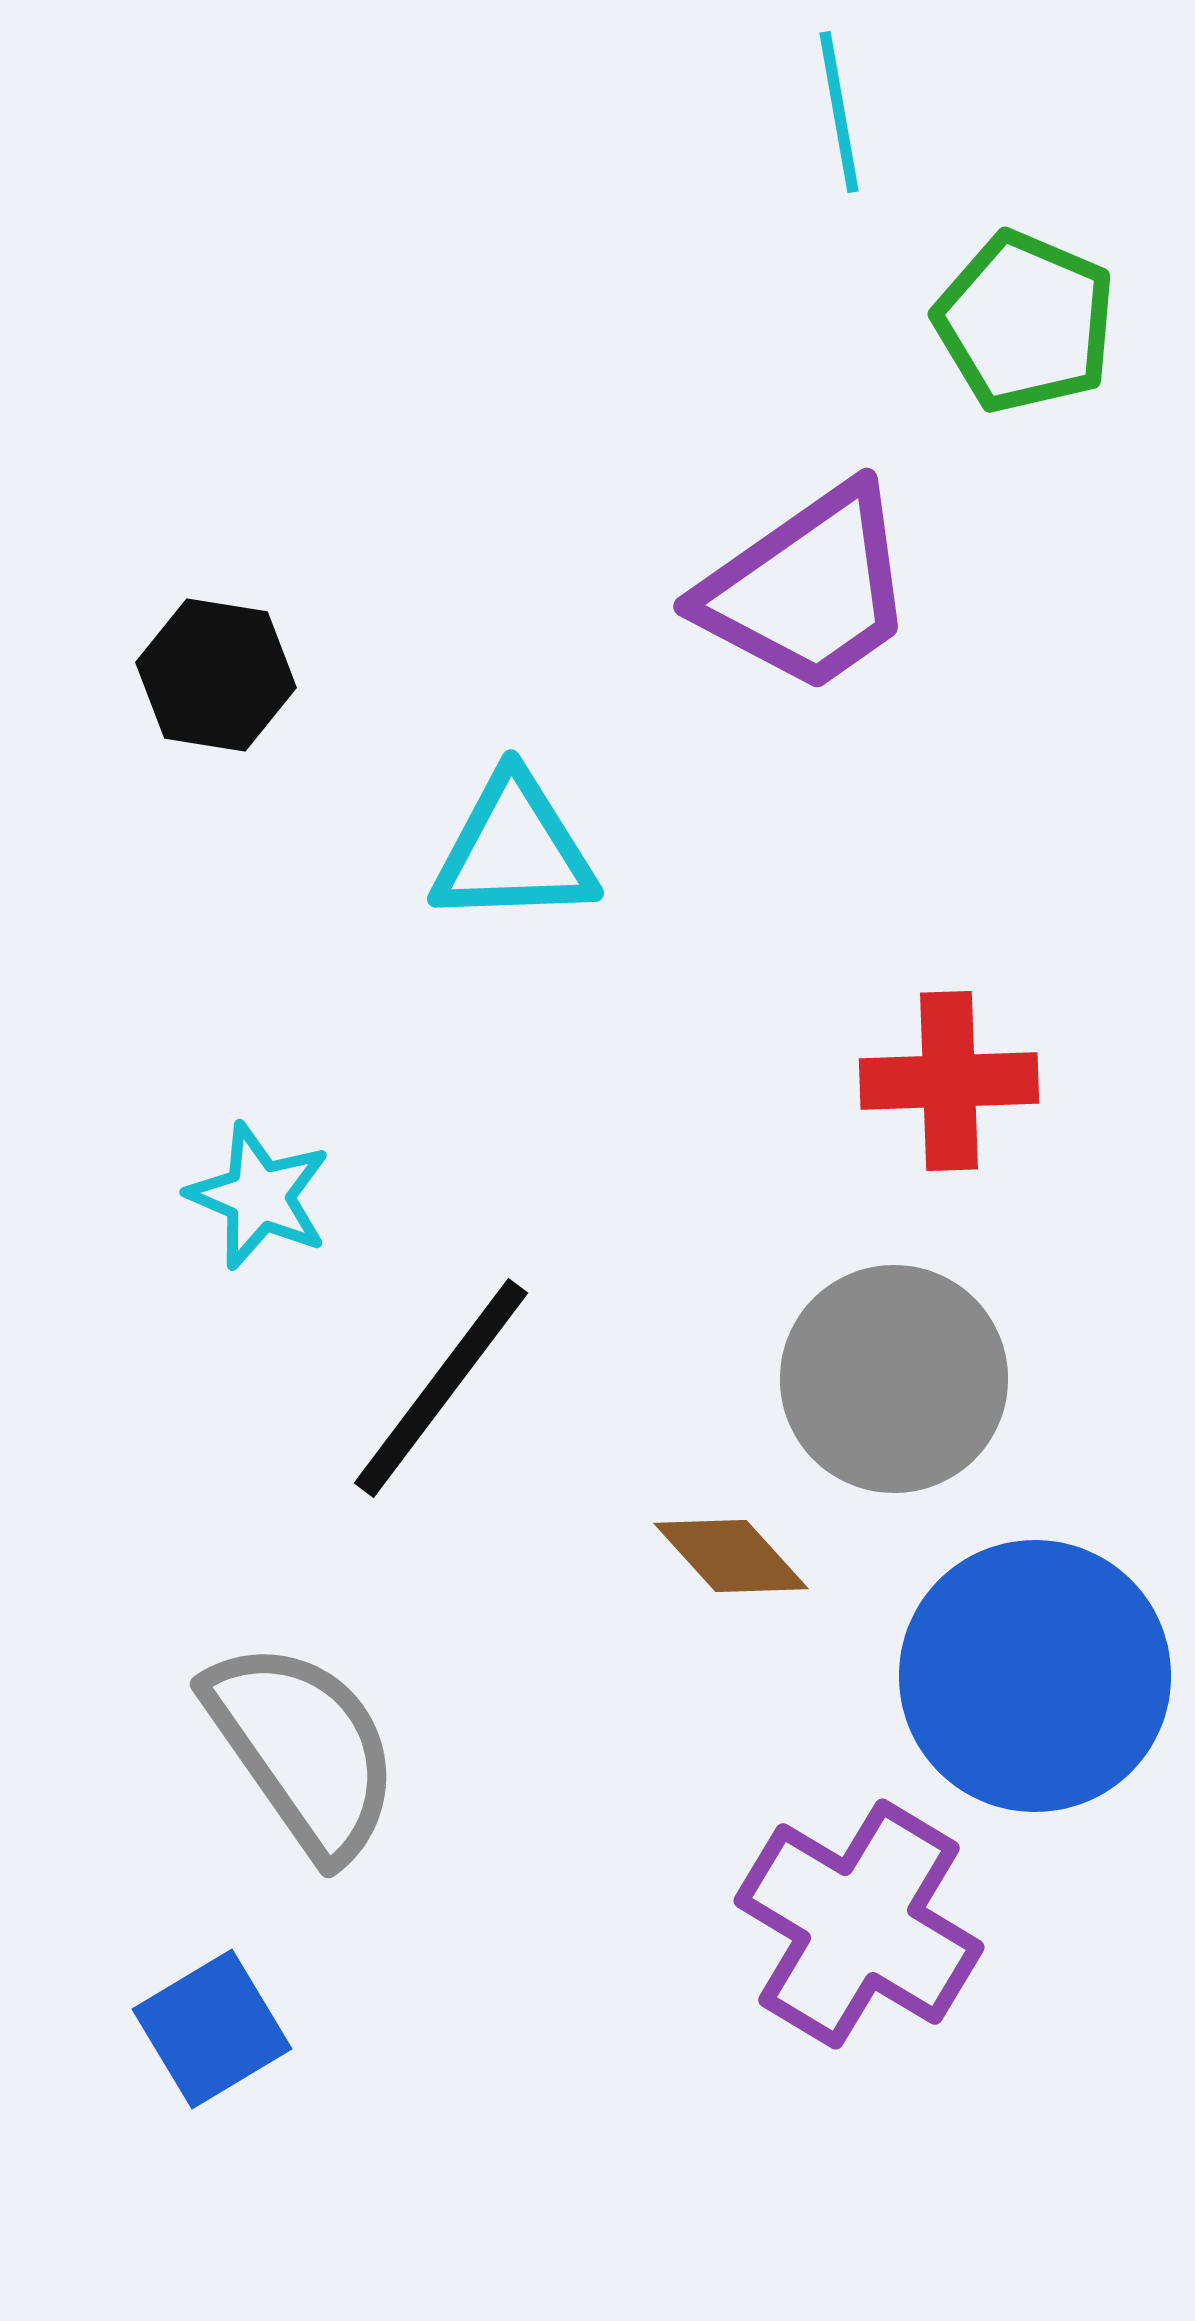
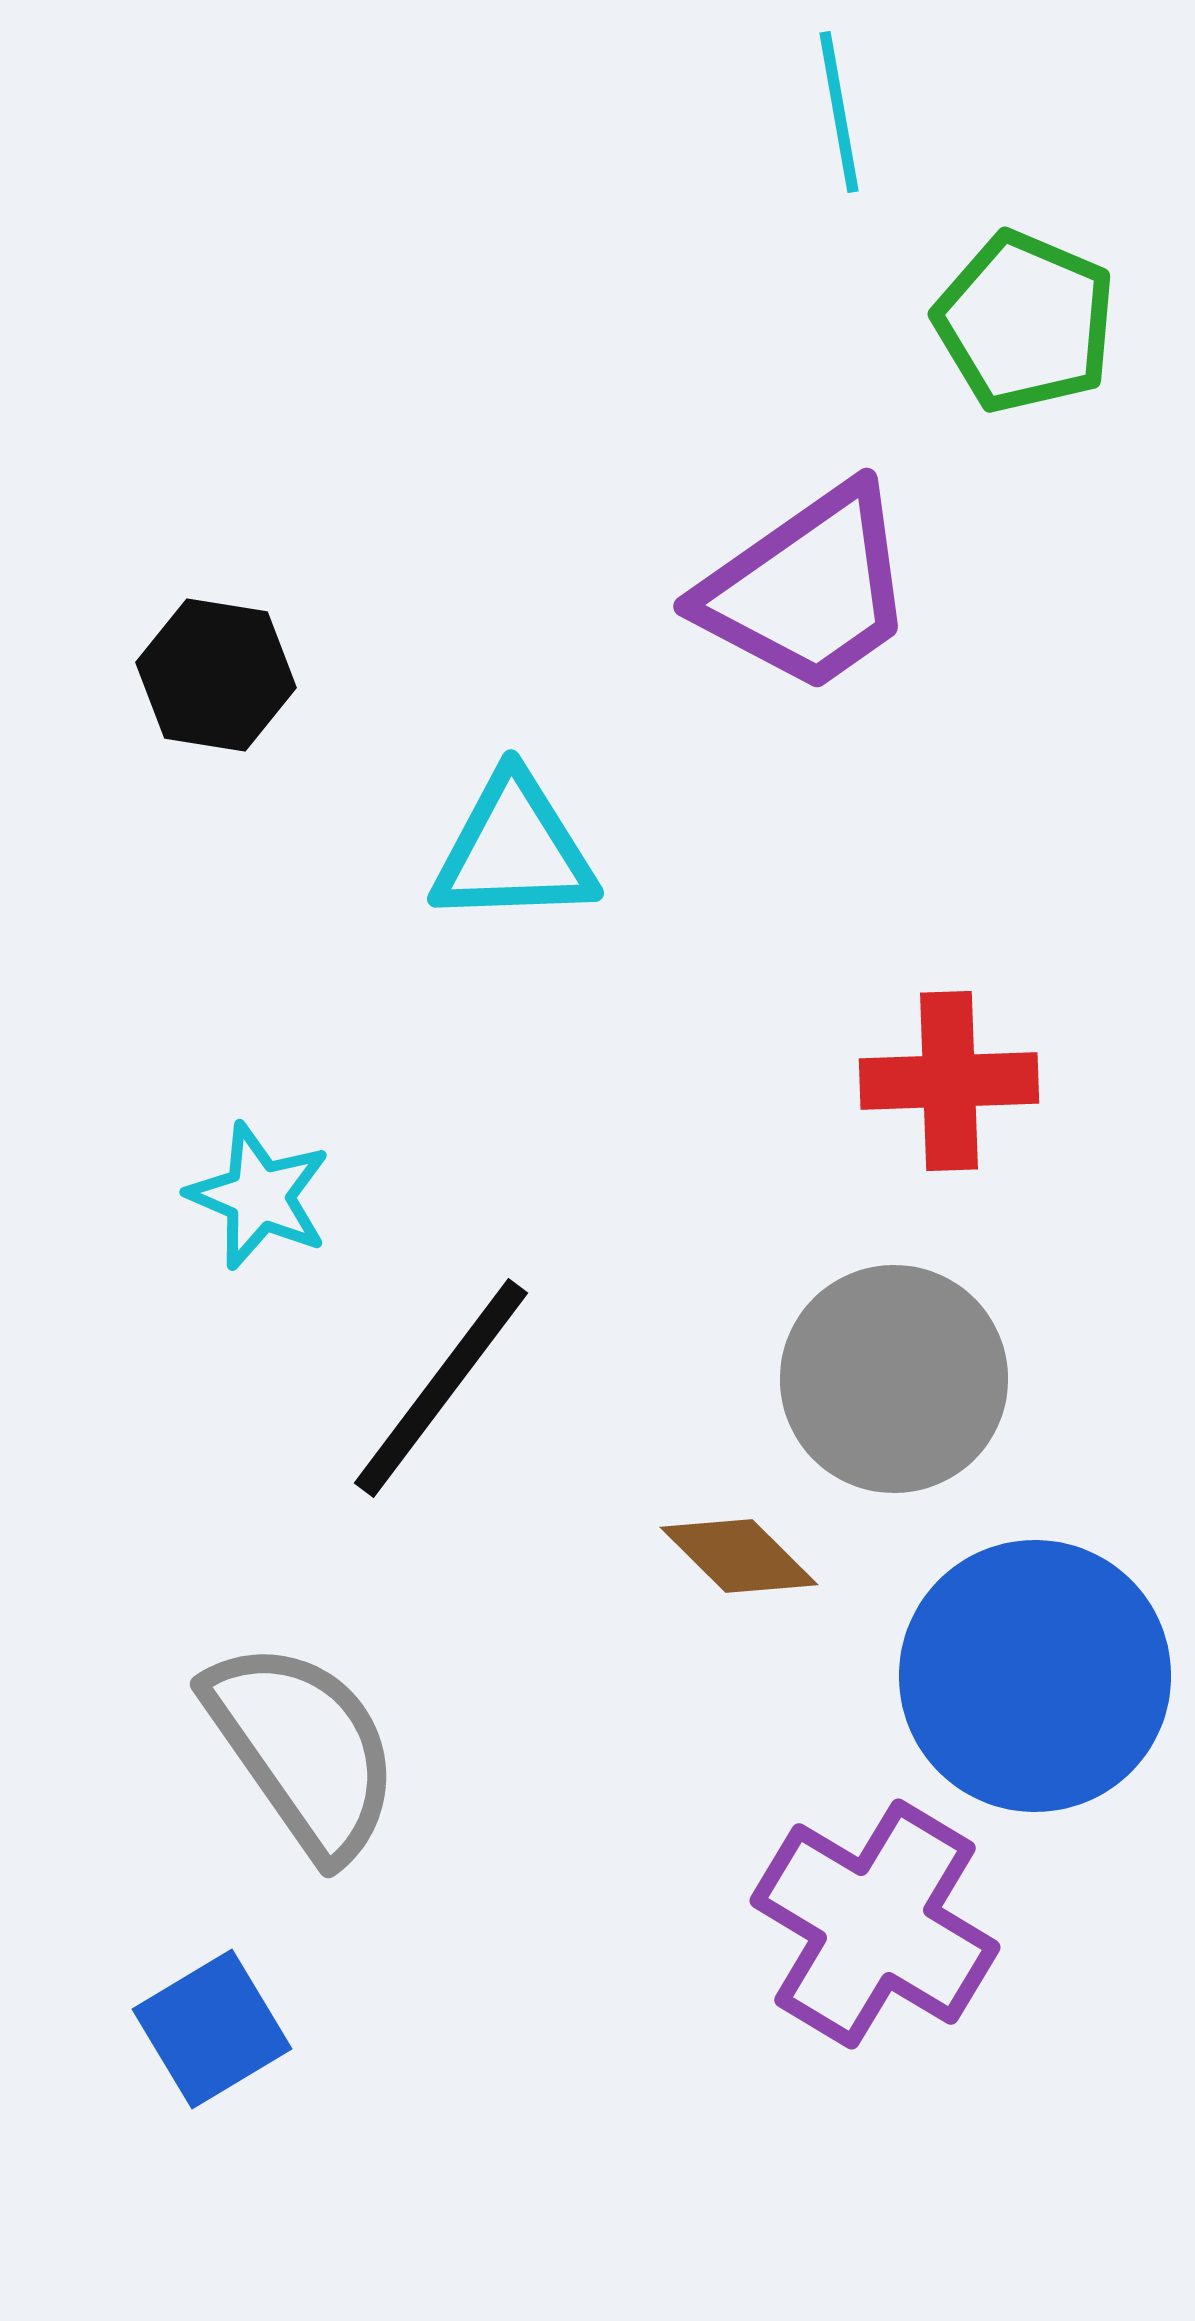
brown diamond: moved 8 px right; rotated 3 degrees counterclockwise
purple cross: moved 16 px right
